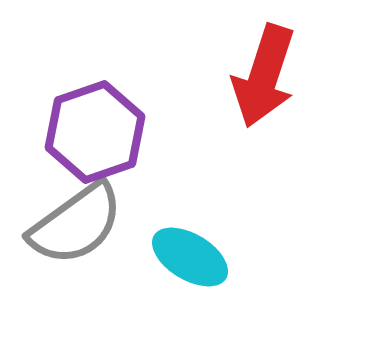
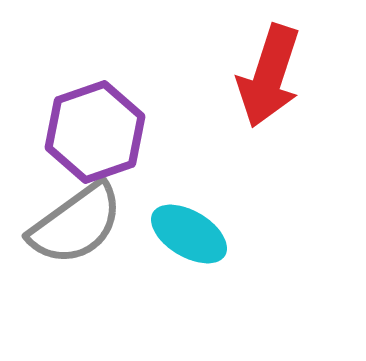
red arrow: moved 5 px right
cyan ellipse: moved 1 px left, 23 px up
